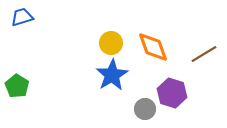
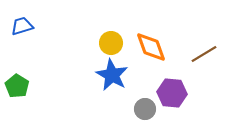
blue trapezoid: moved 9 px down
orange diamond: moved 2 px left
blue star: rotated 12 degrees counterclockwise
purple hexagon: rotated 12 degrees counterclockwise
